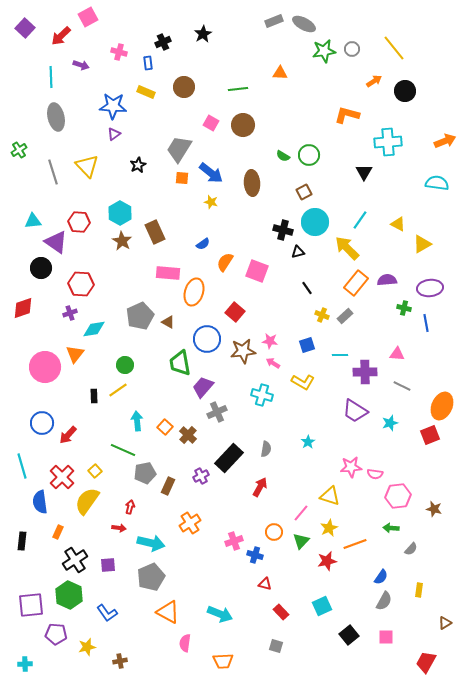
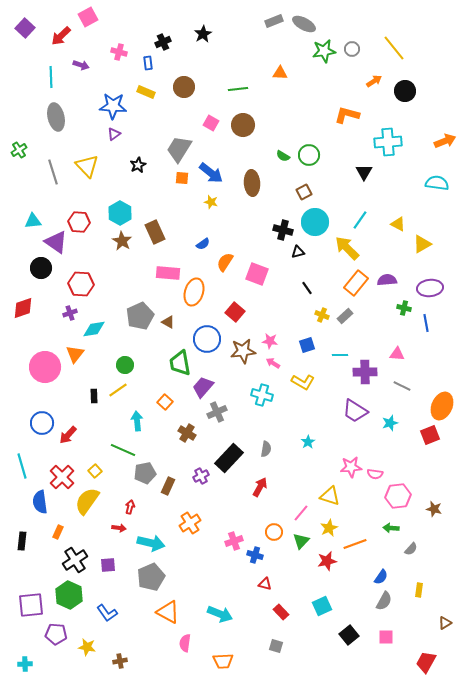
pink square at (257, 271): moved 3 px down
orange square at (165, 427): moved 25 px up
brown cross at (188, 435): moved 1 px left, 2 px up; rotated 12 degrees counterclockwise
yellow star at (87, 647): rotated 24 degrees clockwise
